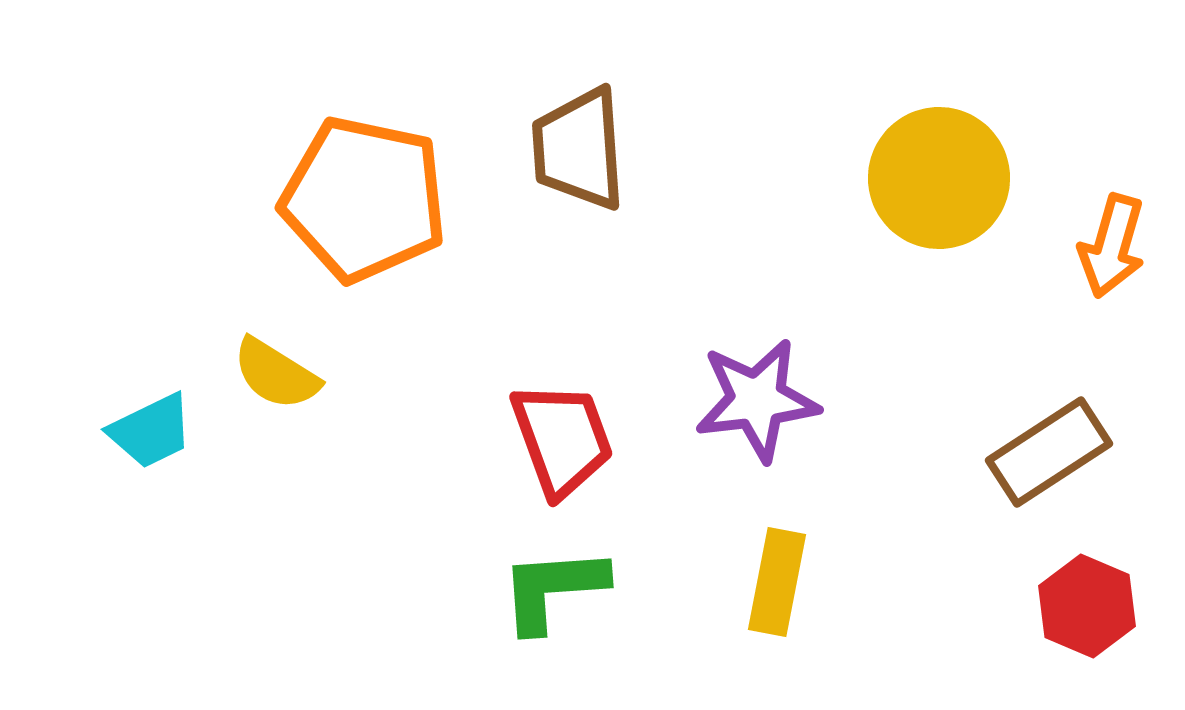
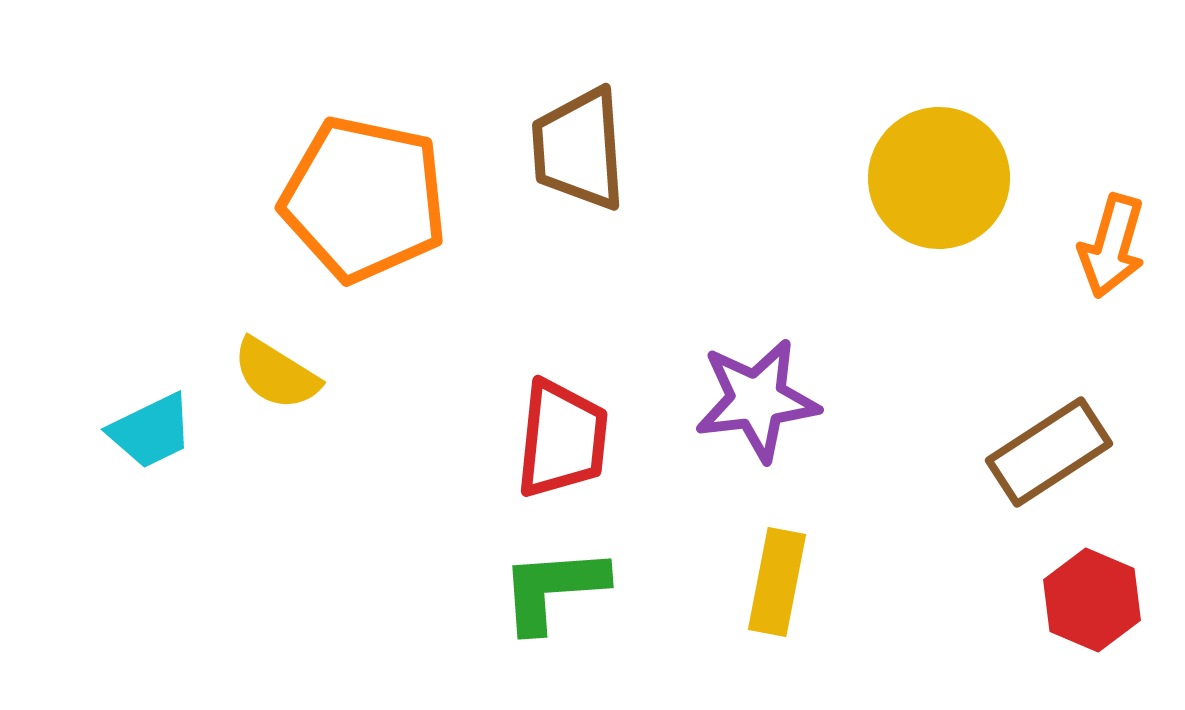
red trapezoid: rotated 26 degrees clockwise
red hexagon: moved 5 px right, 6 px up
